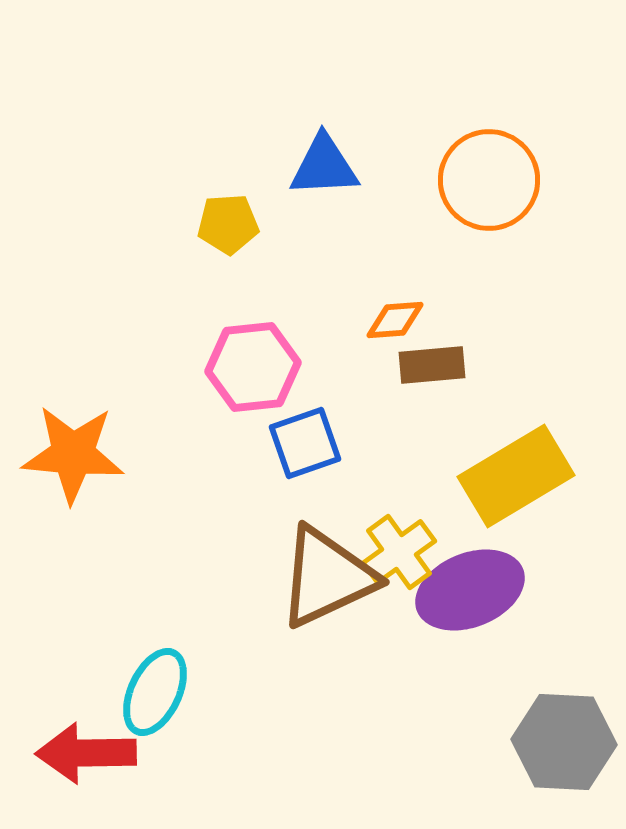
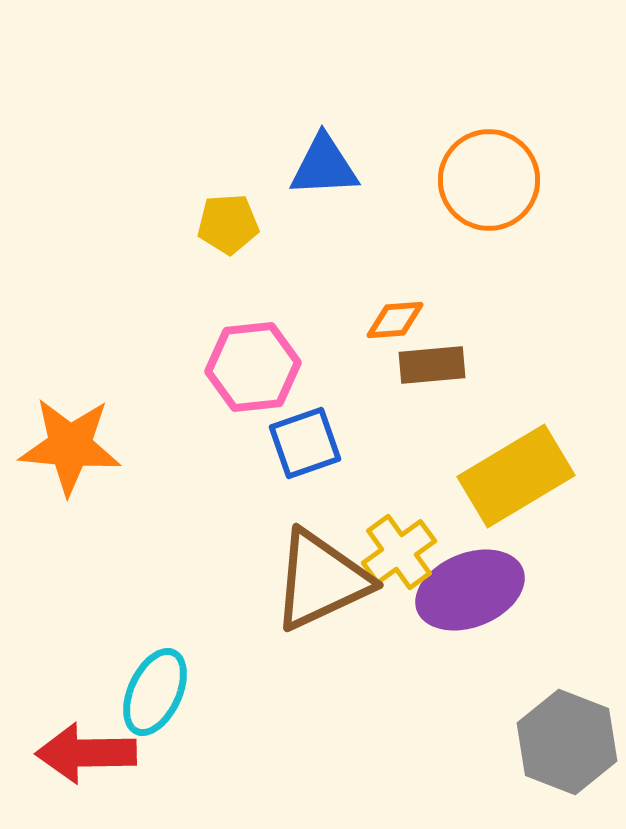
orange star: moved 3 px left, 8 px up
brown triangle: moved 6 px left, 3 px down
gray hexagon: moved 3 px right; rotated 18 degrees clockwise
